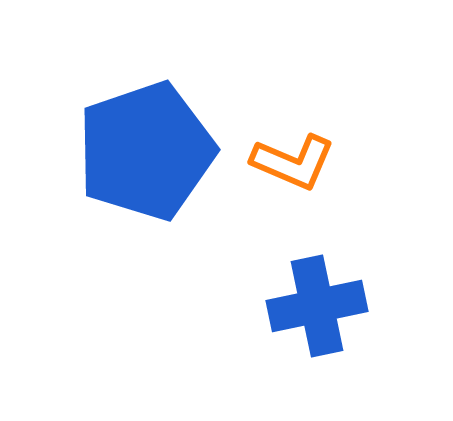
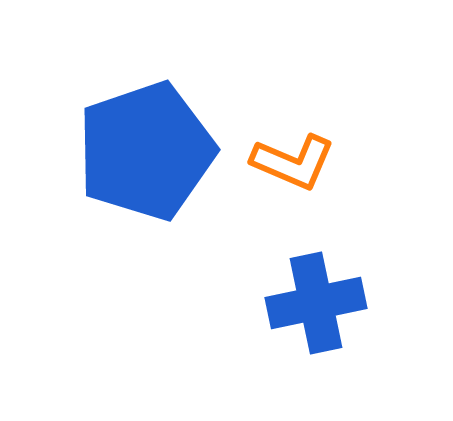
blue cross: moved 1 px left, 3 px up
